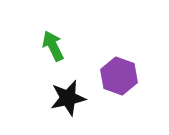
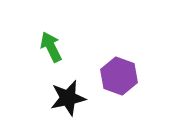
green arrow: moved 2 px left, 1 px down
